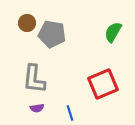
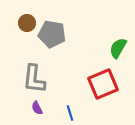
green semicircle: moved 5 px right, 16 px down
purple semicircle: rotated 72 degrees clockwise
